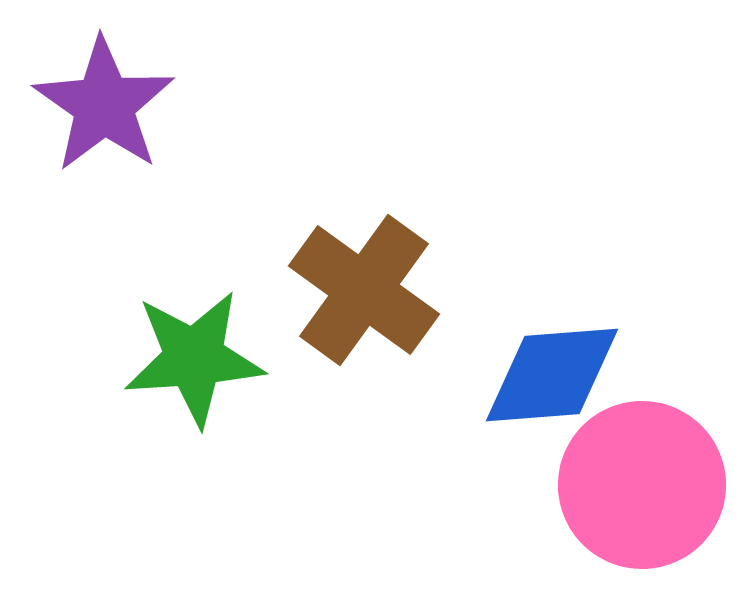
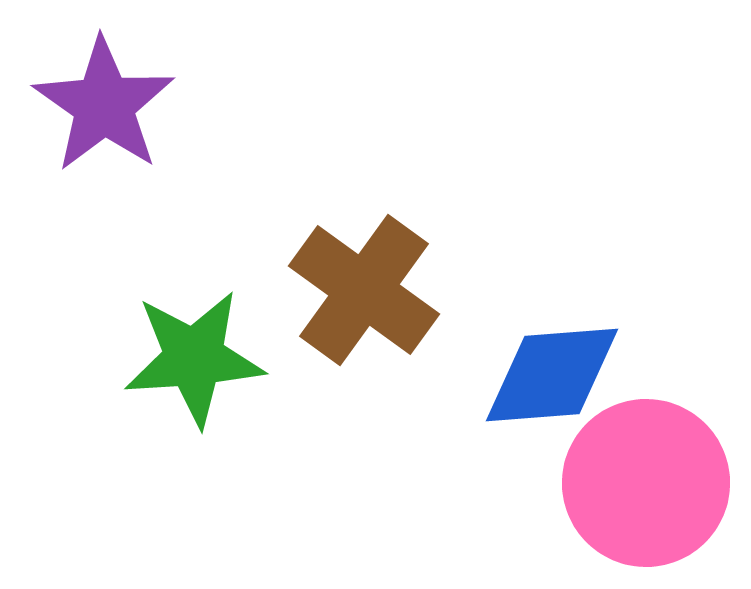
pink circle: moved 4 px right, 2 px up
